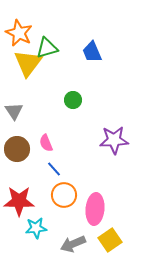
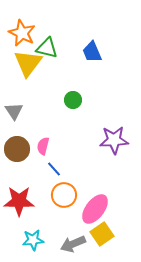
orange star: moved 3 px right
green triangle: rotated 30 degrees clockwise
pink semicircle: moved 3 px left, 3 px down; rotated 36 degrees clockwise
pink ellipse: rotated 32 degrees clockwise
cyan star: moved 3 px left, 12 px down
yellow square: moved 8 px left, 6 px up
